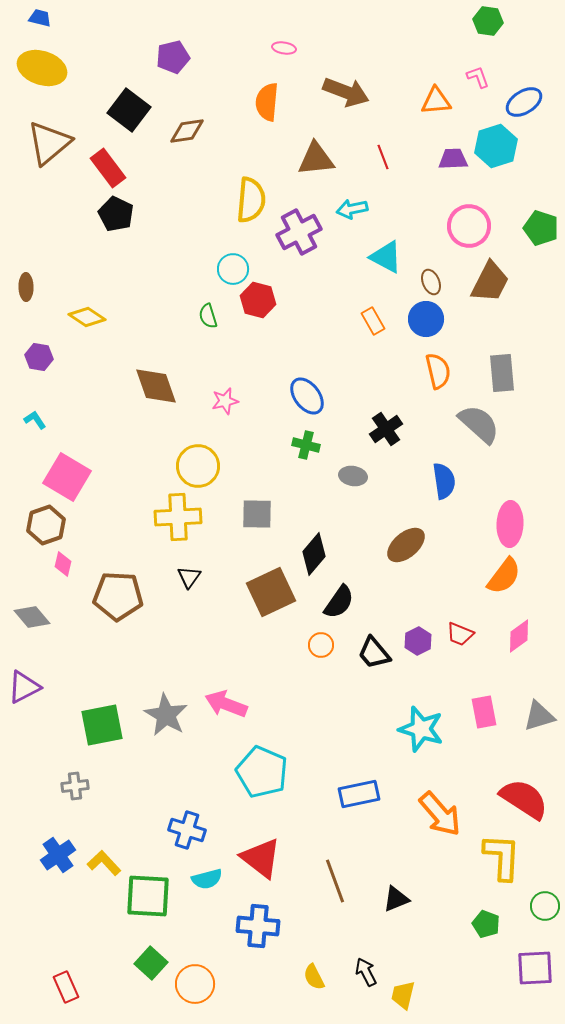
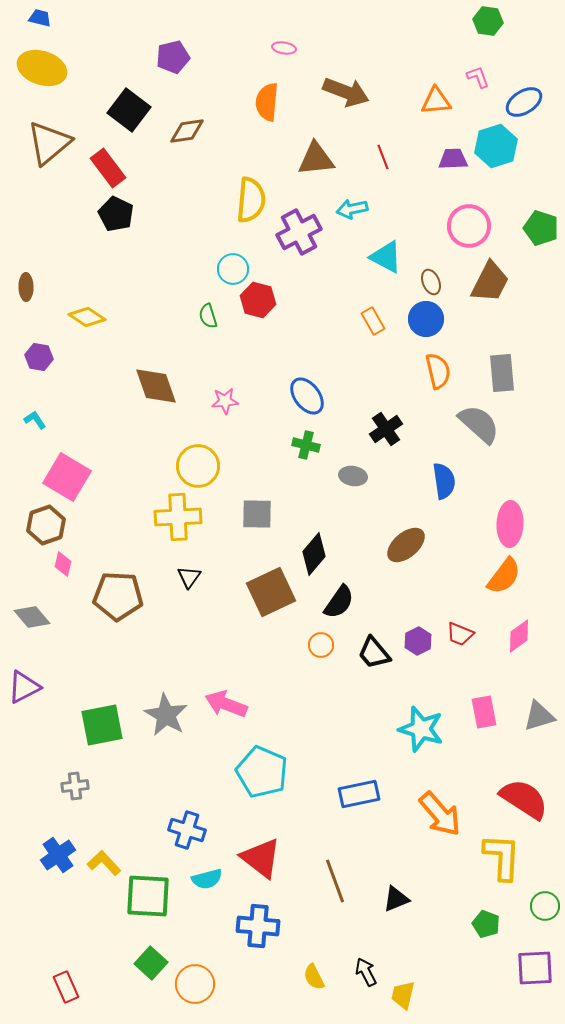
pink star at (225, 401): rotated 8 degrees clockwise
